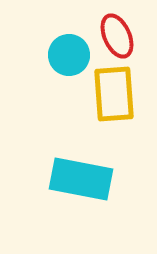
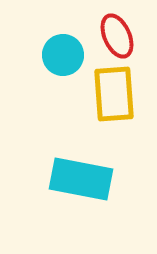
cyan circle: moved 6 px left
